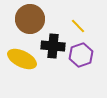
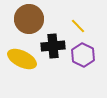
brown circle: moved 1 px left
black cross: rotated 10 degrees counterclockwise
purple hexagon: moved 2 px right; rotated 15 degrees counterclockwise
